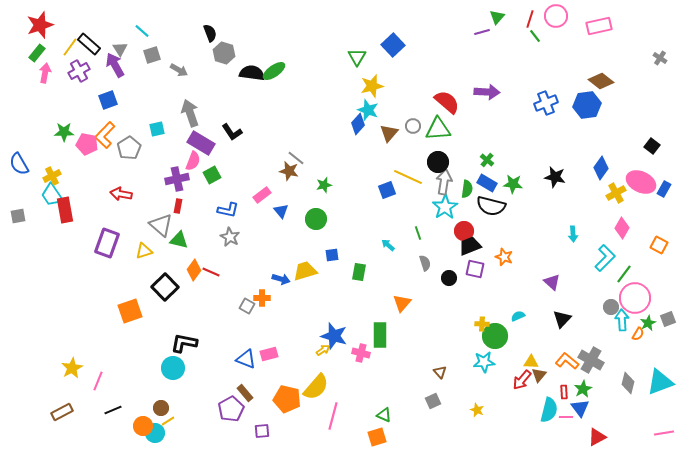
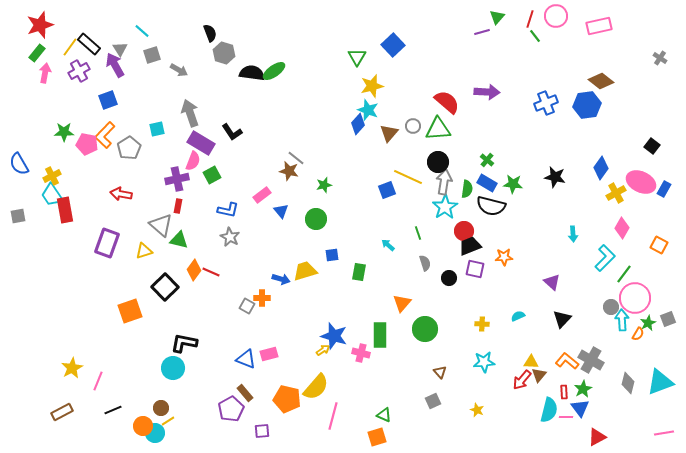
orange star at (504, 257): rotated 24 degrees counterclockwise
green circle at (495, 336): moved 70 px left, 7 px up
